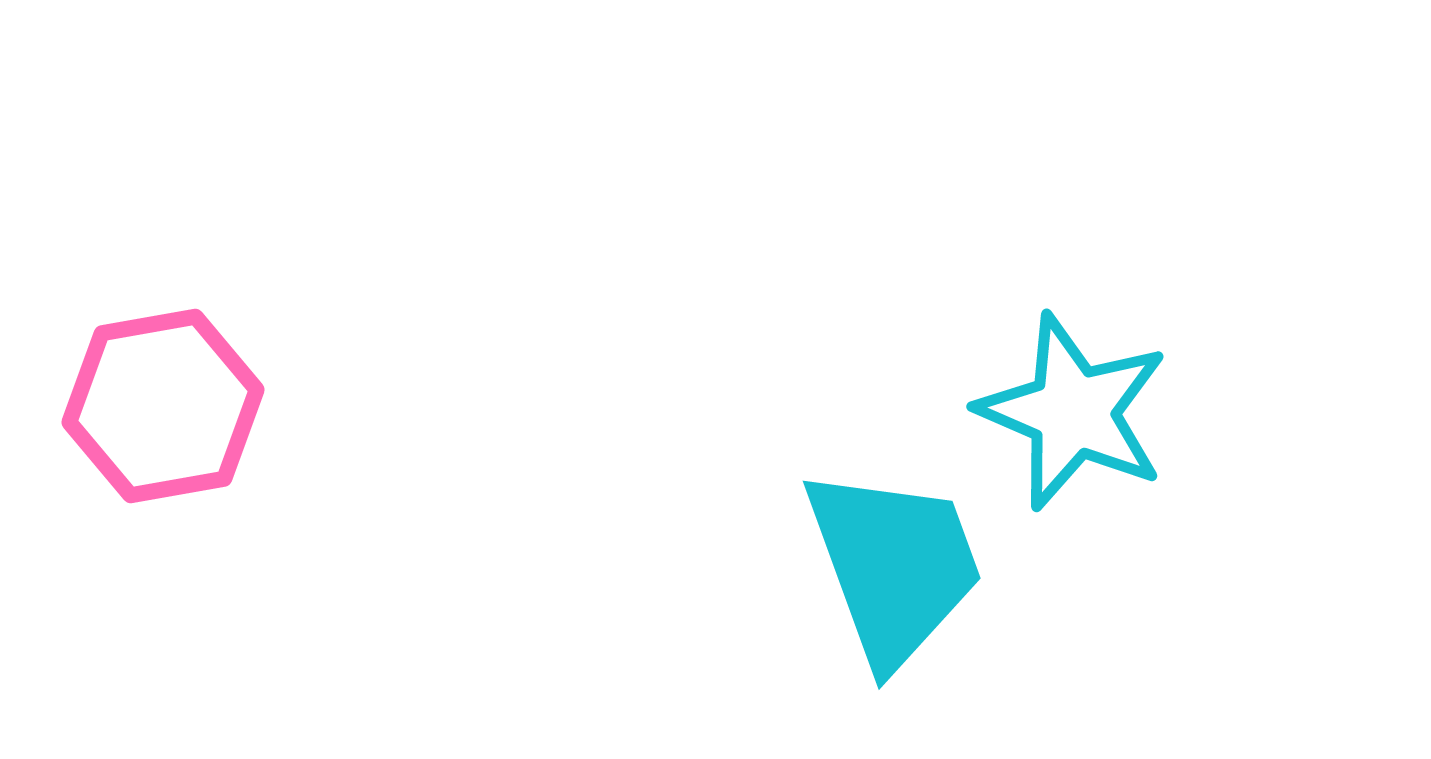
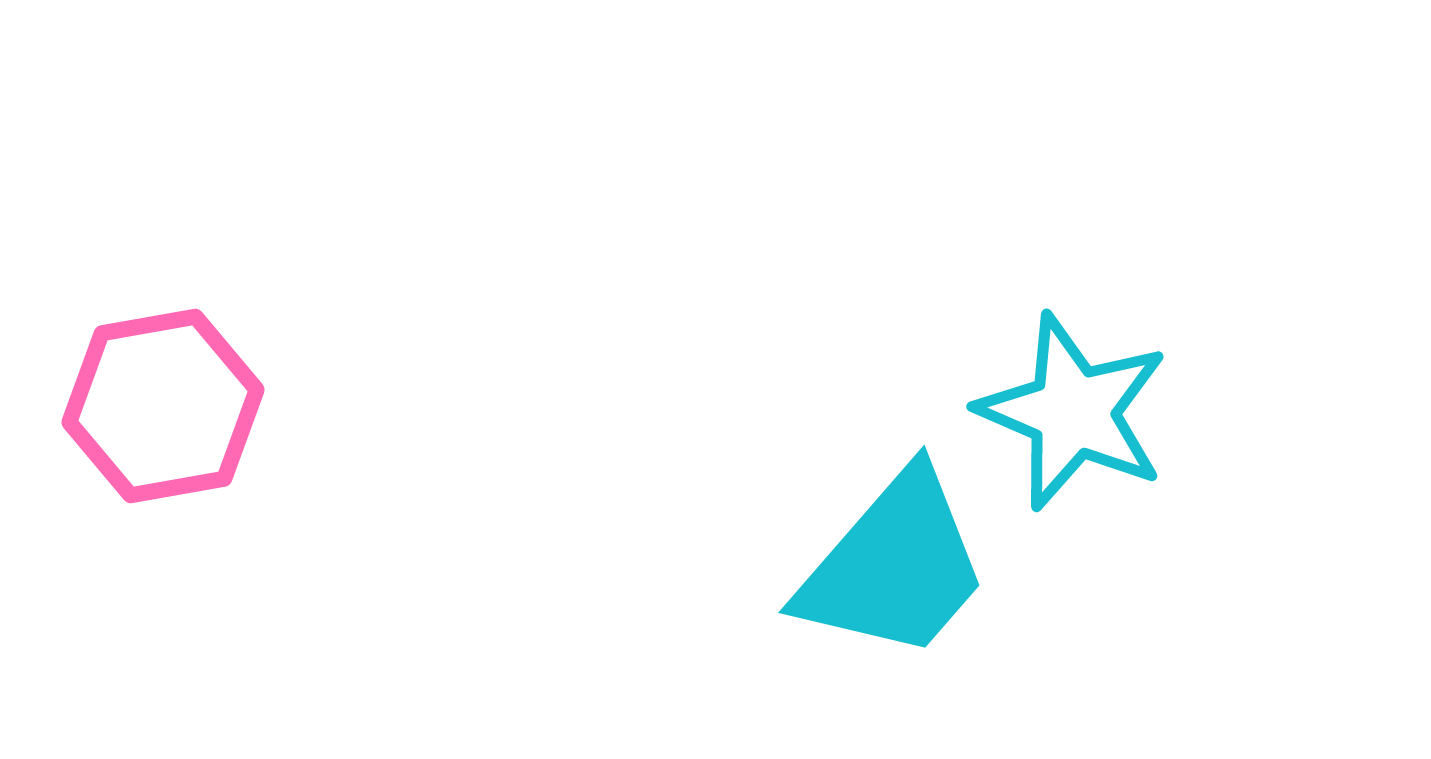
cyan trapezoid: rotated 61 degrees clockwise
